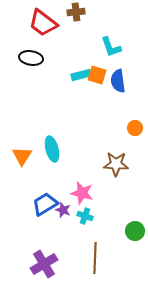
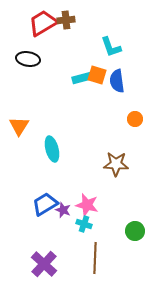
brown cross: moved 10 px left, 8 px down
red trapezoid: rotated 112 degrees clockwise
black ellipse: moved 3 px left, 1 px down
cyan rectangle: moved 1 px right, 3 px down
blue semicircle: moved 1 px left
orange circle: moved 9 px up
orange triangle: moved 3 px left, 30 px up
pink star: moved 5 px right, 12 px down
cyan cross: moved 1 px left, 8 px down
purple cross: rotated 16 degrees counterclockwise
